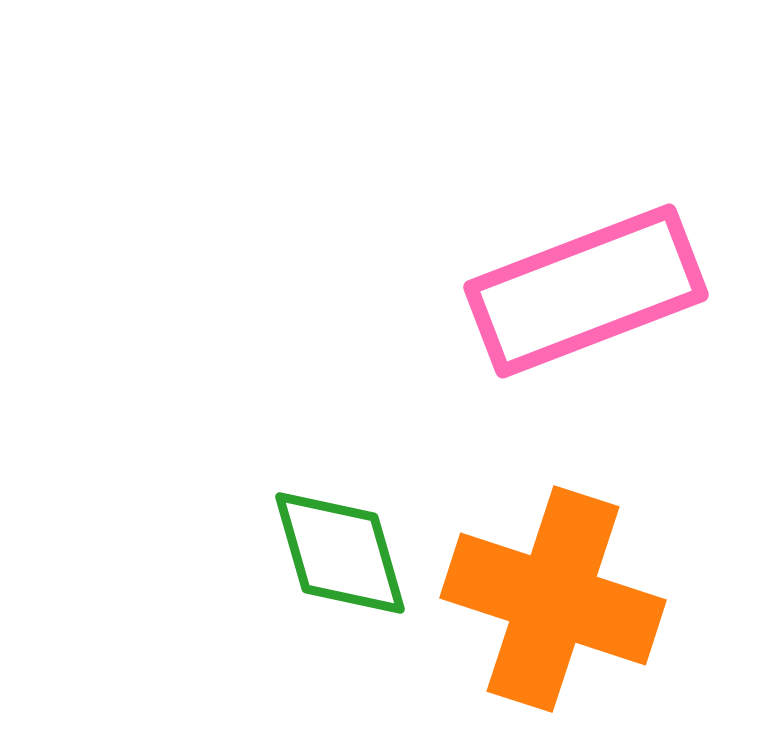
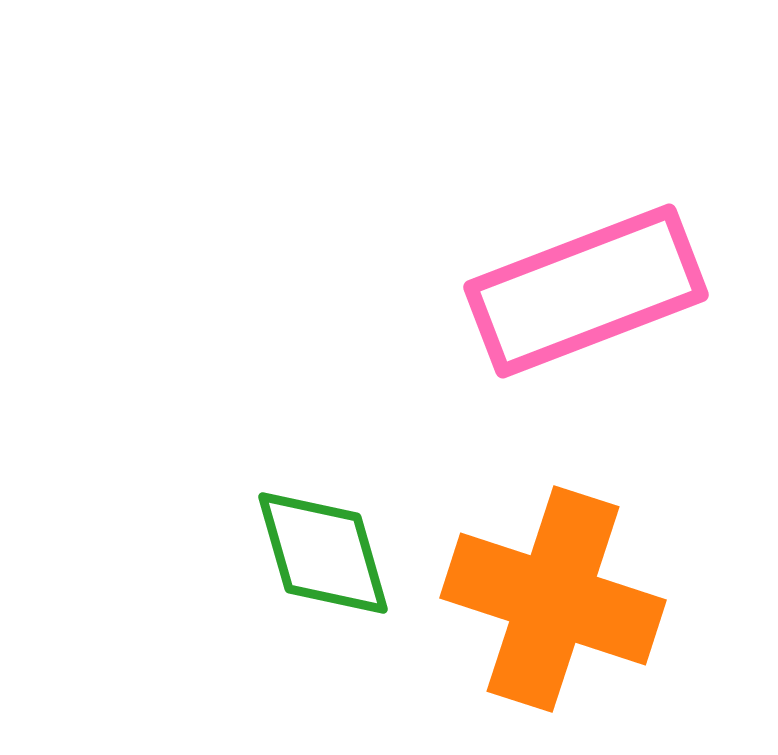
green diamond: moved 17 px left
